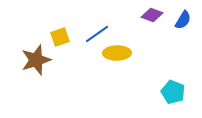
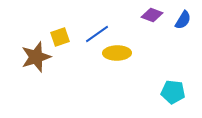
brown star: moved 3 px up
cyan pentagon: rotated 15 degrees counterclockwise
